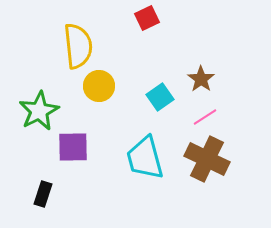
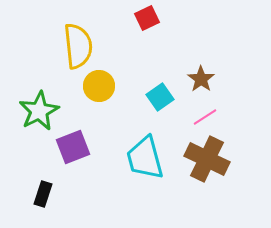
purple square: rotated 20 degrees counterclockwise
